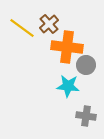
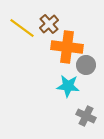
gray cross: rotated 18 degrees clockwise
